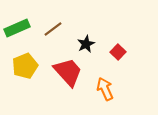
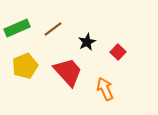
black star: moved 1 px right, 2 px up
